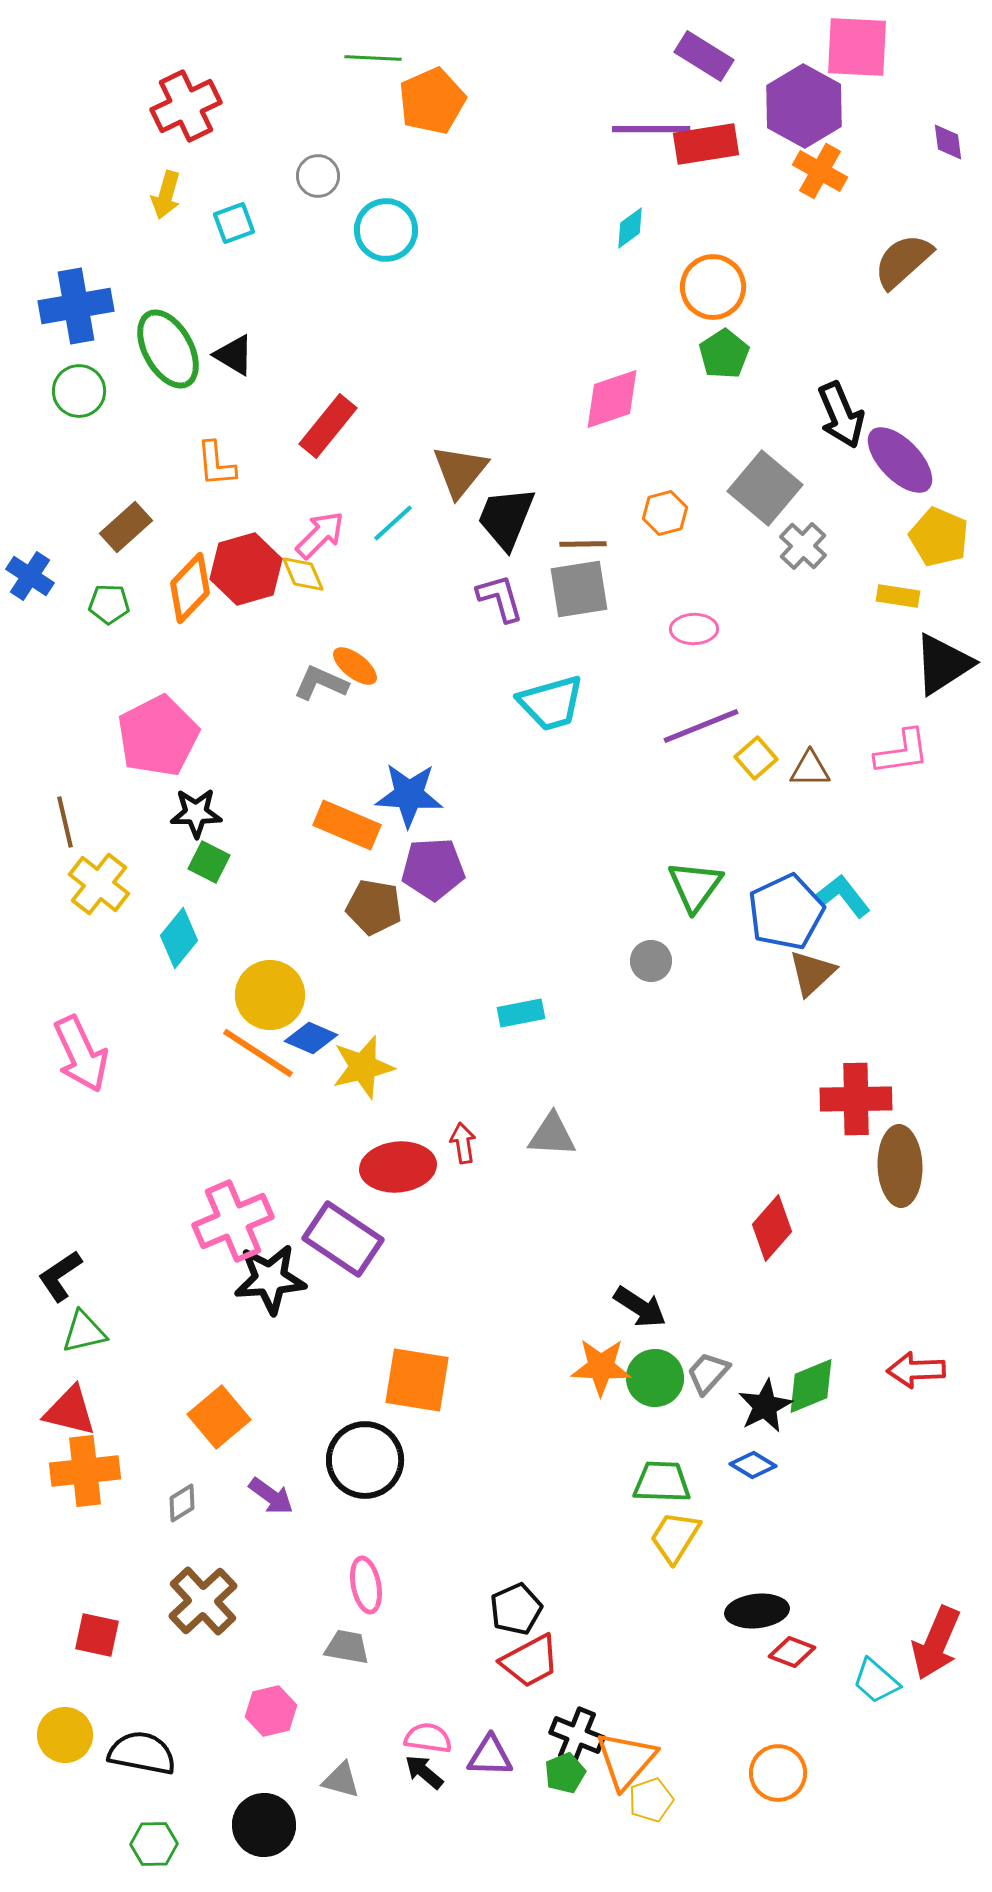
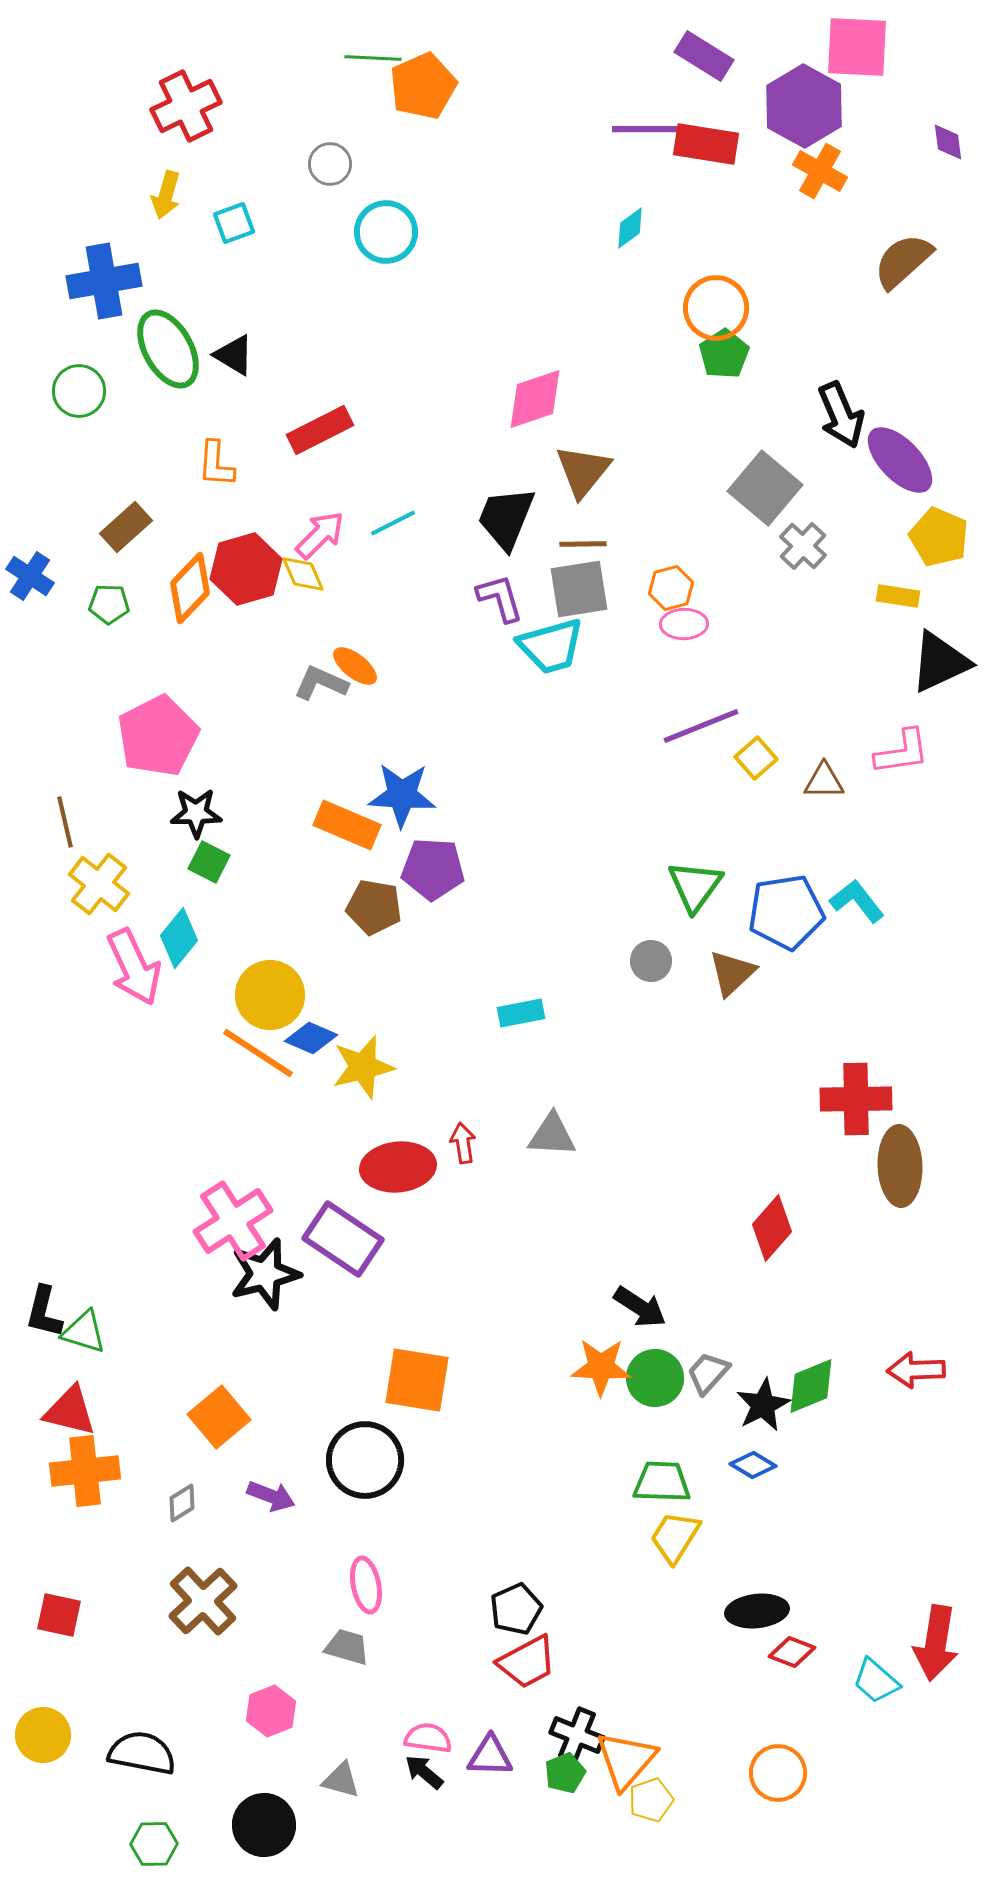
orange pentagon at (432, 101): moved 9 px left, 15 px up
red rectangle at (706, 144): rotated 18 degrees clockwise
gray circle at (318, 176): moved 12 px right, 12 px up
cyan circle at (386, 230): moved 2 px down
orange circle at (713, 287): moved 3 px right, 21 px down
blue cross at (76, 306): moved 28 px right, 25 px up
pink diamond at (612, 399): moved 77 px left
red rectangle at (328, 426): moved 8 px left, 4 px down; rotated 24 degrees clockwise
orange L-shape at (216, 464): rotated 9 degrees clockwise
brown triangle at (460, 471): moved 123 px right
orange hexagon at (665, 513): moved 6 px right, 75 px down
cyan line at (393, 523): rotated 15 degrees clockwise
pink ellipse at (694, 629): moved 10 px left, 5 px up
black triangle at (943, 664): moved 3 px left, 2 px up; rotated 8 degrees clockwise
cyan trapezoid at (551, 703): moved 57 px up
brown triangle at (810, 769): moved 14 px right, 12 px down
blue star at (409, 795): moved 7 px left
purple pentagon at (433, 869): rotated 6 degrees clockwise
cyan L-shape at (843, 896): moved 14 px right, 5 px down
blue pentagon at (786, 912): rotated 16 degrees clockwise
brown triangle at (812, 973): moved 80 px left
pink arrow at (81, 1054): moved 53 px right, 87 px up
pink cross at (233, 1221): rotated 10 degrees counterclockwise
black L-shape at (60, 1276): moved 16 px left, 36 px down; rotated 42 degrees counterclockwise
black star at (270, 1279): moved 5 px left, 5 px up; rotated 10 degrees counterclockwise
green triangle at (84, 1332): rotated 30 degrees clockwise
black star at (765, 1406): moved 2 px left, 1 px up
purple arrow at (271, 1496): rotated 15 degrees counterclockwise
red square at (97, 1635): moved 38 px left, 20 px up
red arrow at (936, 1643): rotated 14 degrees counterclockwise
gray trapezoid at (347, 1647): rotated 6 degrees clockwise
red trapezoid at (530, 1661): moved 3 px left, 1 px down
pink hexagon at (271, 1711): rotated 9 degrees counterclockwise
yellow circle at (65, 1735): moved 22 px left
